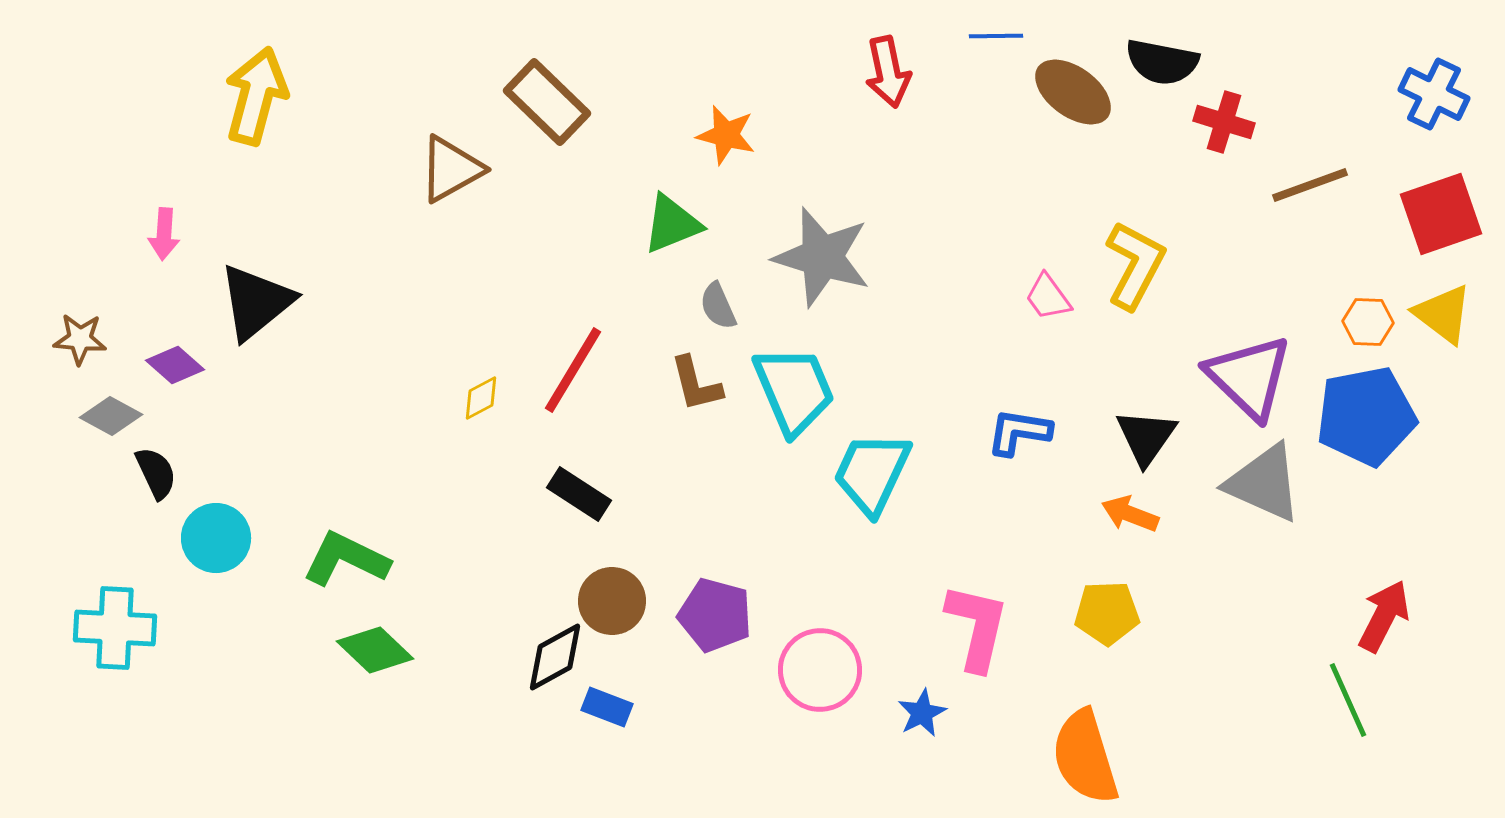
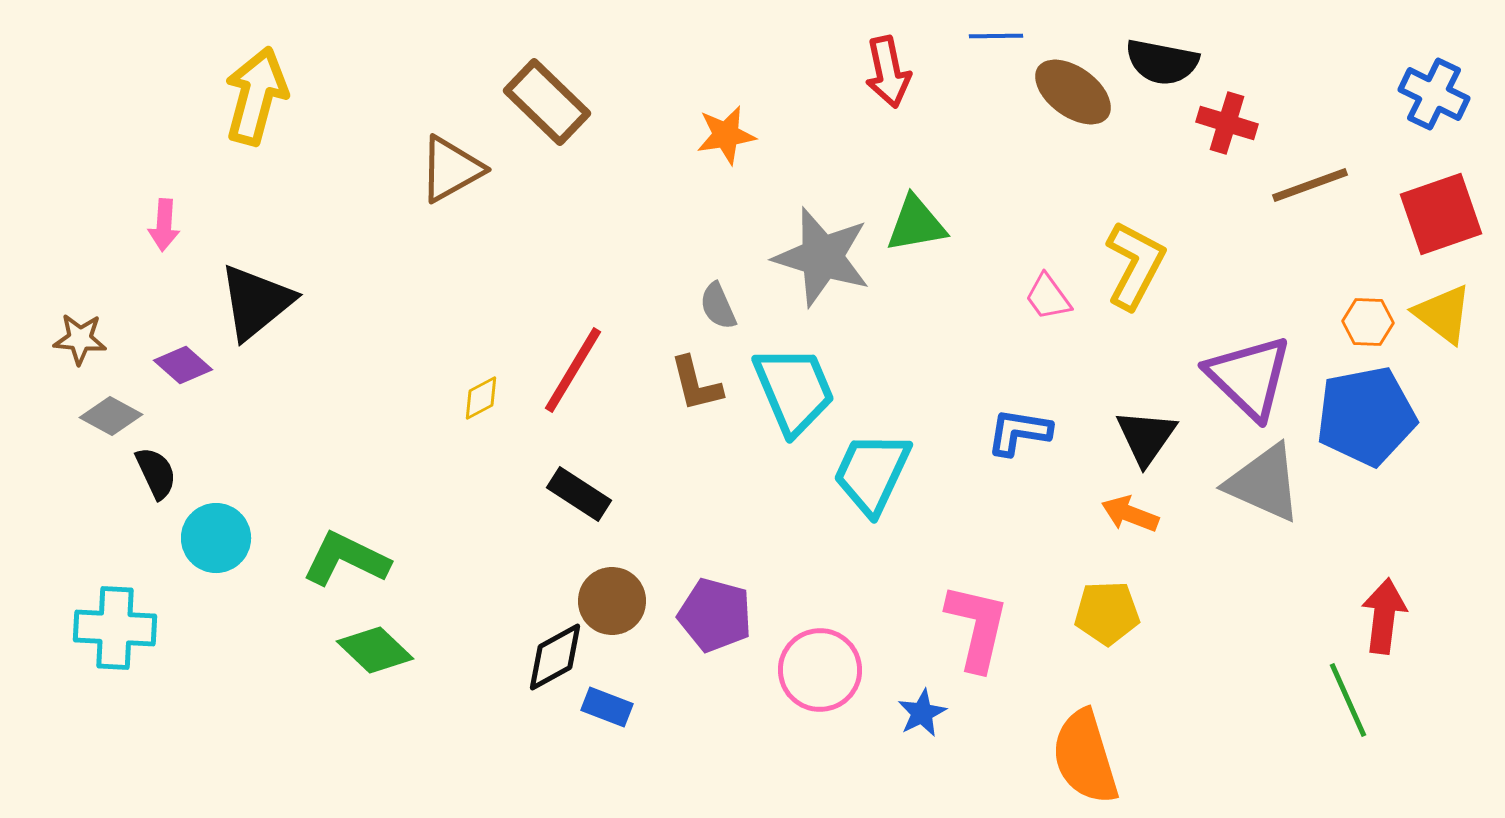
red cross at (1224, 122): moved 3 px right, 1 px down
orange star at (726, 135): rotated 24 degrees counterclockwise
green triangle at (672, 224): moved 244 px right; rotated 12 degrees clockwise
pink arrow at (164, 234): moved 9 px up
purple diamond at (175, 365): moved 8 px right
red arrow at (1384, 616): rotated 20 degrees counterclockwise
